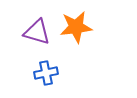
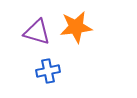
blue cross: moved 2 px right, 2 px up
